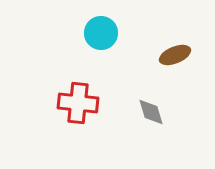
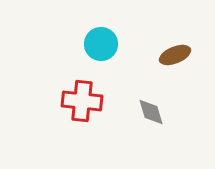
cyan circle: moved 11 px down
red cross: moved 4 px right, 2 px up
